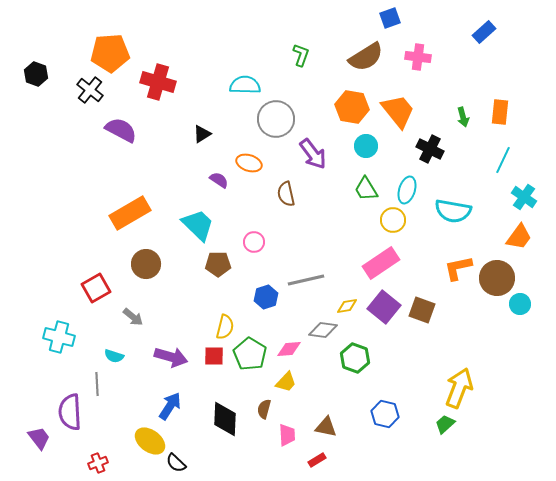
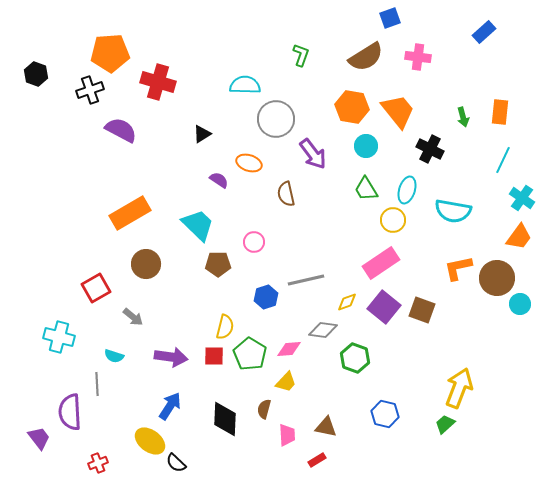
black cross at (90, 90): rotated 32 degrees clockwise
cyan cross at (524, 197): moved 2 px left, 1 px down
yellow diamond at (347, 306): moved 4 px up; rotated 10 degrees counterclockwise
purple arrow at (171, 357): rotated 8 degrees counterclockwise
